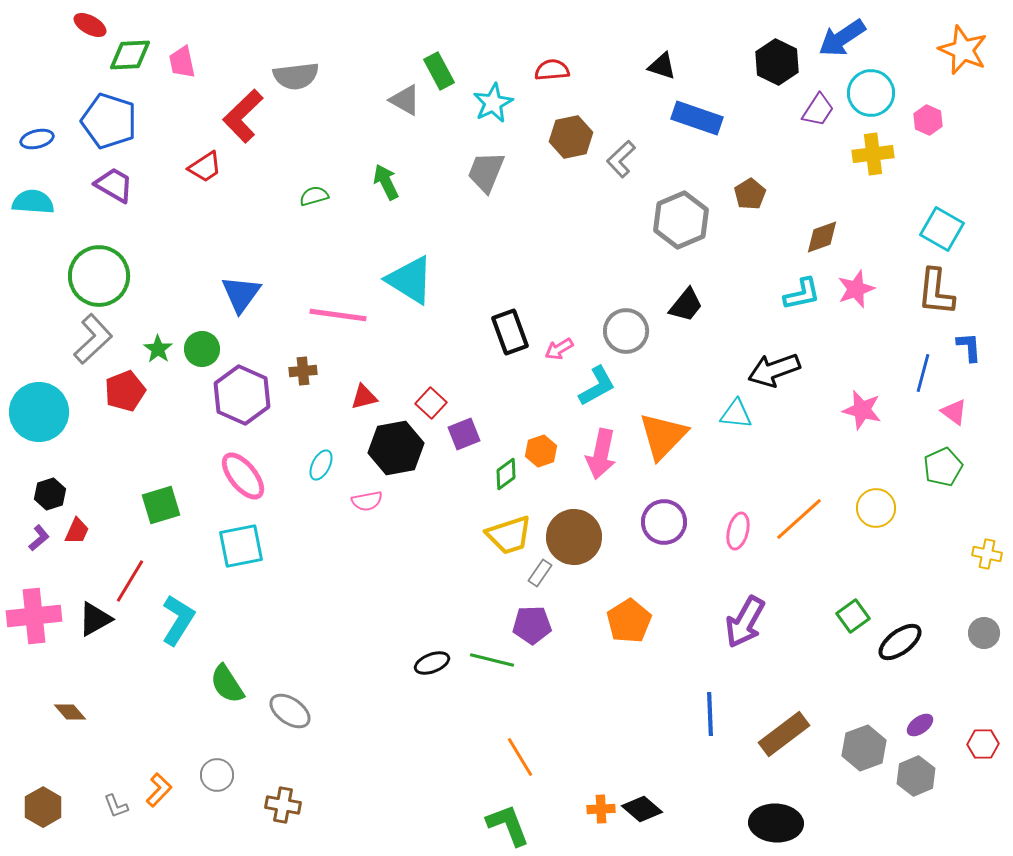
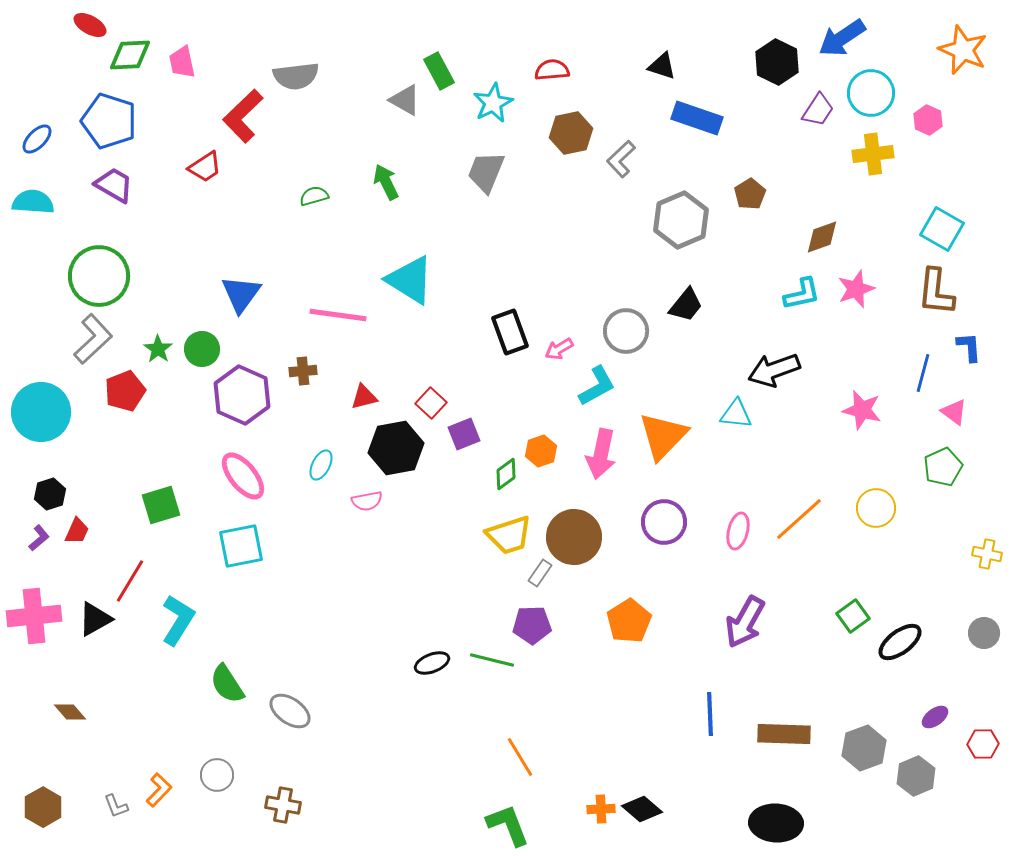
brown hexagon at (571, 137): moved 4 px up
blue ellipse at (37, 139): rotated 32 degrees counterclockwise
cyan circle at (39, 412): moved 2 px right
purple ellipse at (920, 725): moved 15 px right, 8 px up
brown rectangle at (784, 734): rotated 39 degrees clockwise
